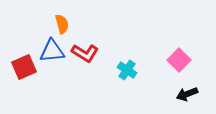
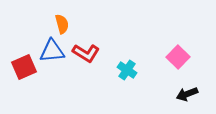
red L-shape: moved 1 px right
pink square: moved 1 px left, 3 px up
